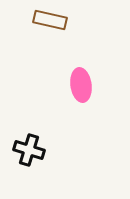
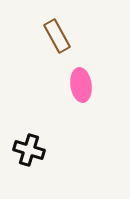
brown rectangle: moved 7 px right, 16 px down; rotated 48 degrees clockwise
